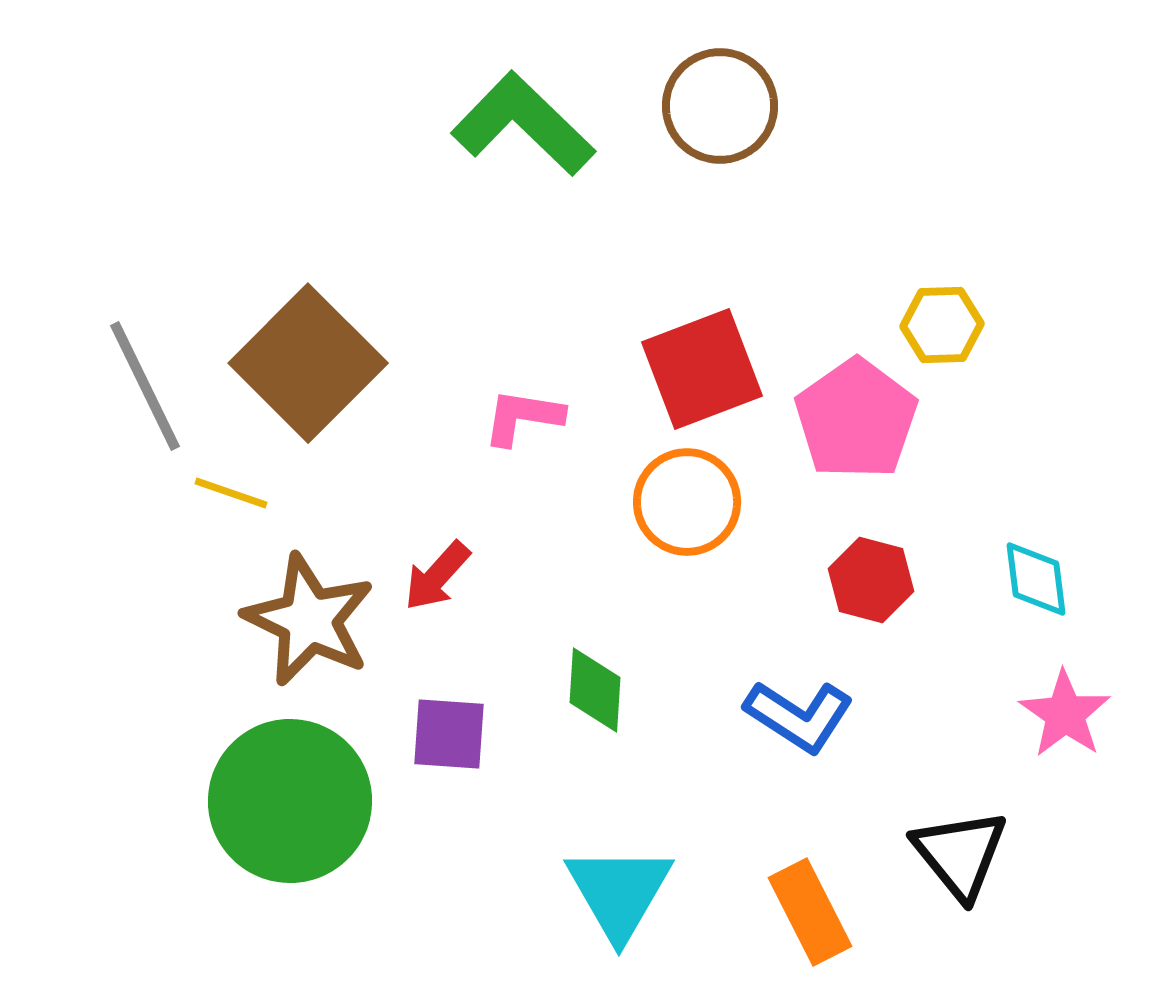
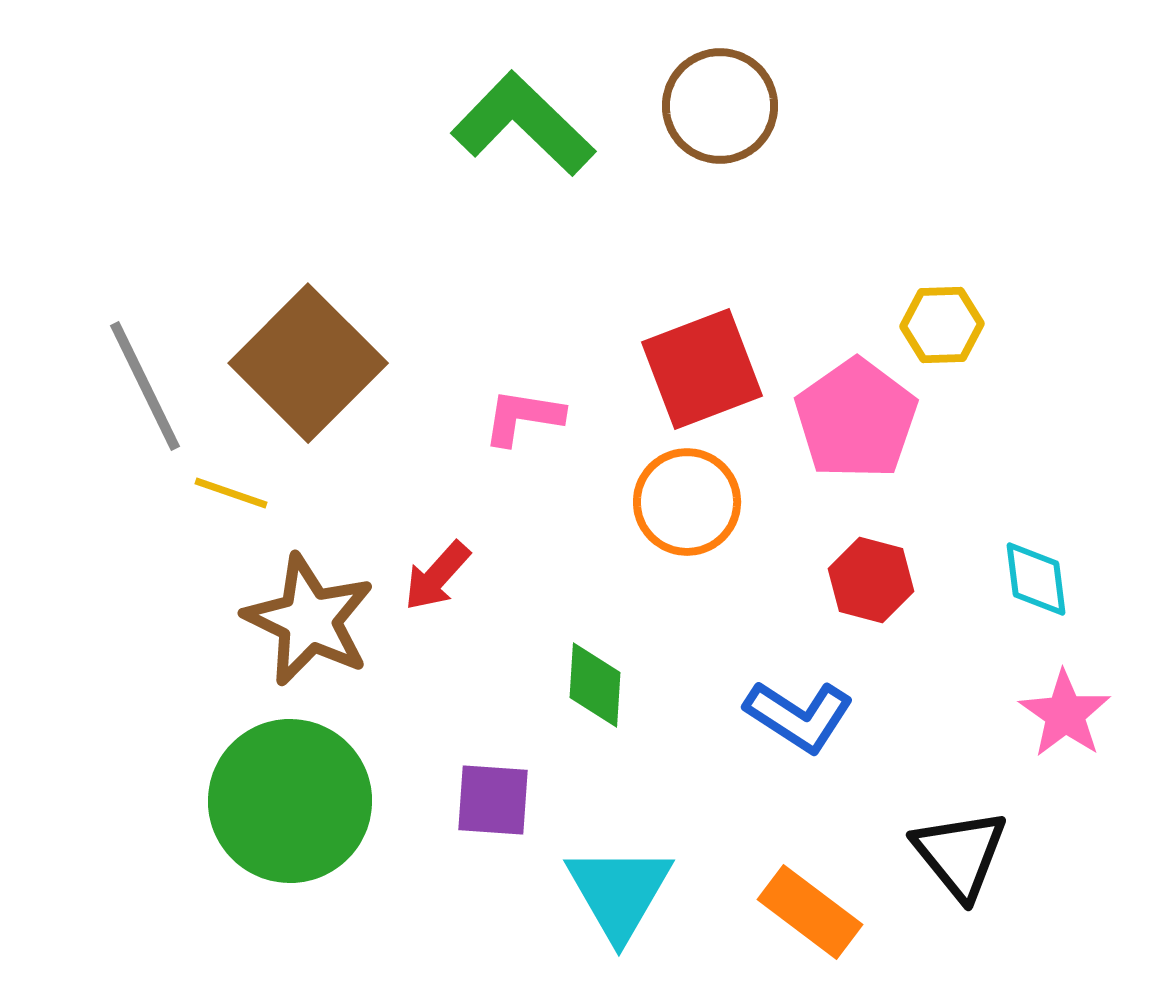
green diamond: moved 5 px up
purple square: moved 44 px right, 66 px down
orange rectangle: rotated 26 degrees counterclockwise
